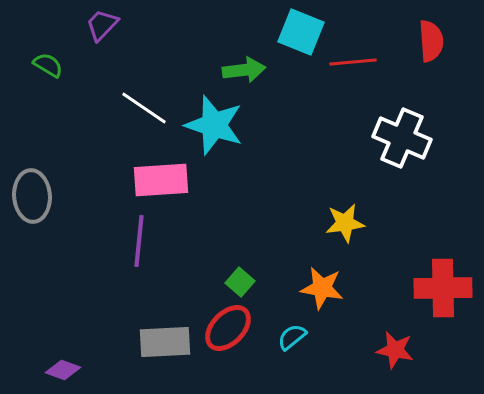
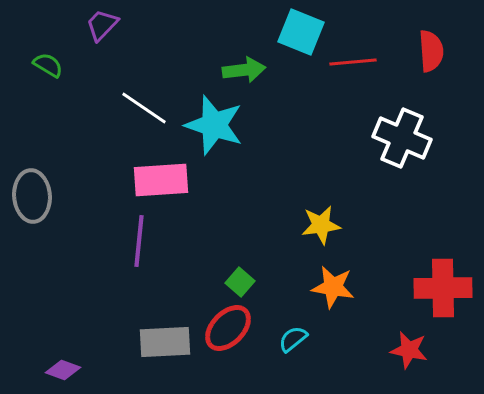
red semicircle: moved 10 px down
yellow star: moved 24 px left, 2 px down
orange star: moved 11 px right, 1 px up
cyan semicircle: moved 1 px right, 2 px down
red star: moved 14 px right
